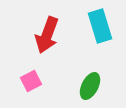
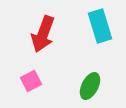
red arrow: moved 4 px left, 1 px up
